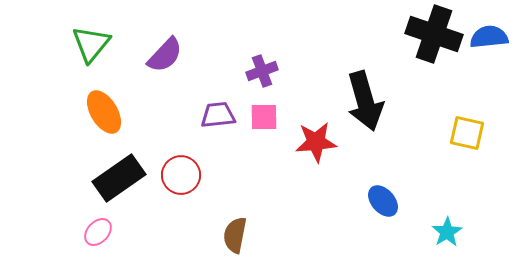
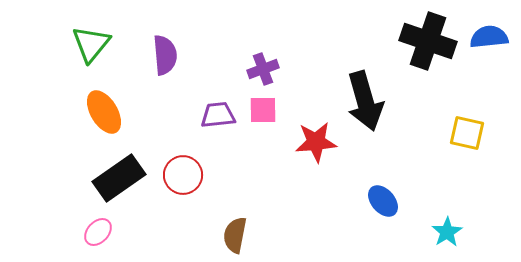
black cross: moved 6 px left, 7 px down
purple semicircle: rotated 48 degrees counterclockwise
purple cross: moved 1 px right, 2 px up
pink square: moved 1 px left, 7 px up
red circle: moved 2 px right
